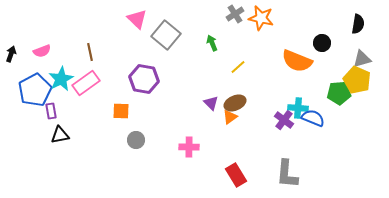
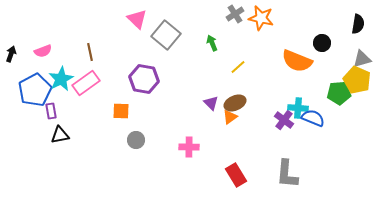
pink semicircle: moved 1 px right
